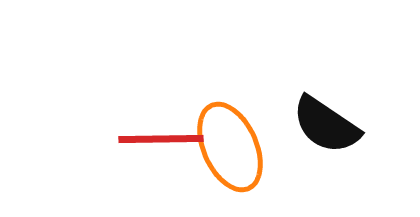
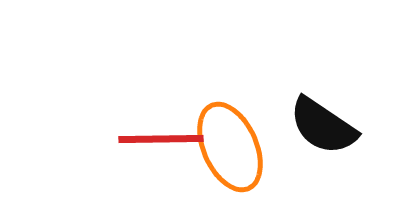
black semicircle: moved 3 px left, 1 px down
